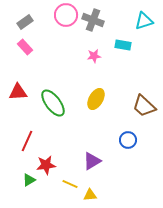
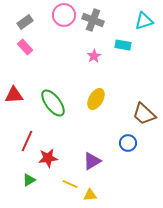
pink circle: moved 2 px left
pink star: rotated 24 degrees counterclockwise
red triangle: moved 4 px left, 3 px down
brown trapezoid: moved 8 px down
blue circle: moved 3 px down
red star: moved 2 px right, 7 px up
